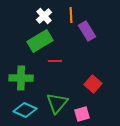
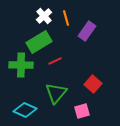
orange line: moved 5 px left, 3 px down; rotated 14 degrees counterclockwise
purple rectangle: rotated 66 degrees clockwise
green rectangle: moved 1 px left, 1 px down
red line: rotated 24 degrees counterclockwise
green cross: moved 13 px up
green triangle: moved 1 px left, 10 px up
pink square: moved 3 px up
